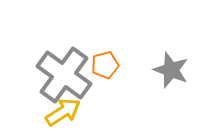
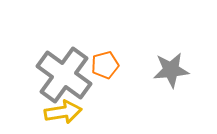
gray star: rotated 27 degrees counterclockwise
yellow arrow: rotated 24 degrees clockwise
